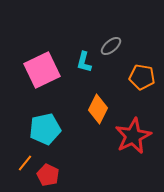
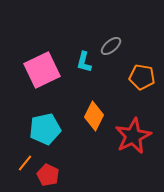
orange diamond: moved 4 px left, 7 px down
